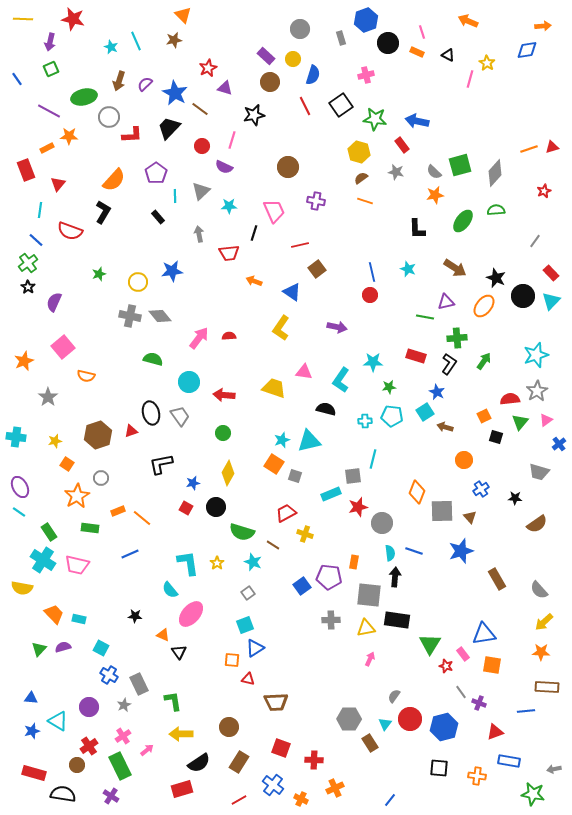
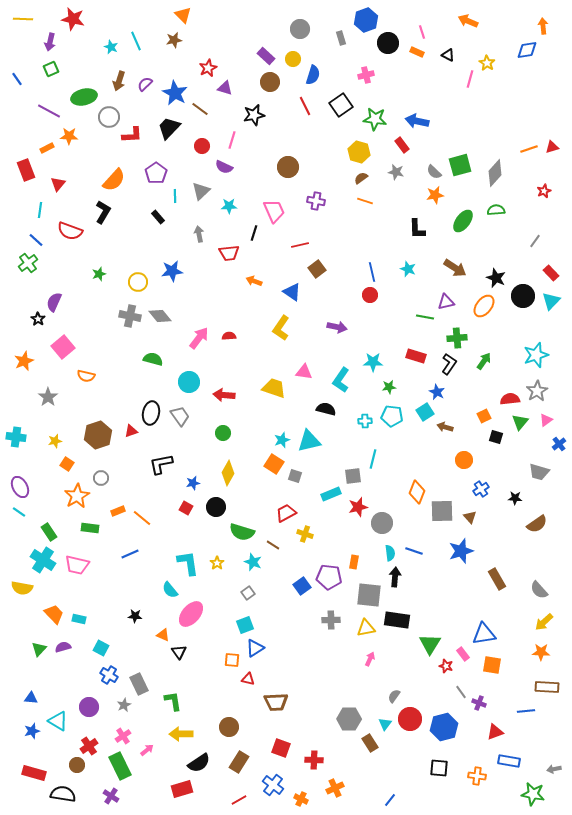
orange arrow at (543, 26): rotated 91 degrees counterclockwise
black star at (28, 287): moved 10 px right, 32 px down
black ellipse at (151, 413): rotated 25 degrees clockwise
